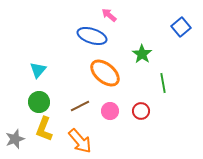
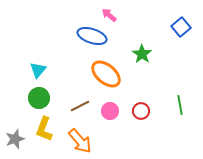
orange ellipse: moved 1 px right, 1 px down
green line: moved 17 px right, 22 px down
green circle: moved 4 px up
